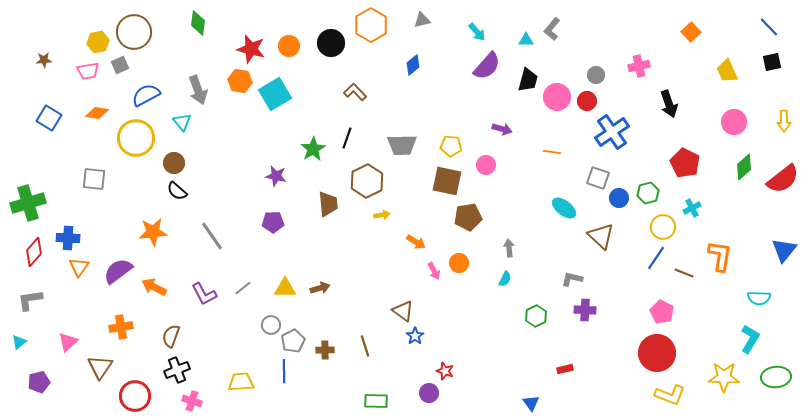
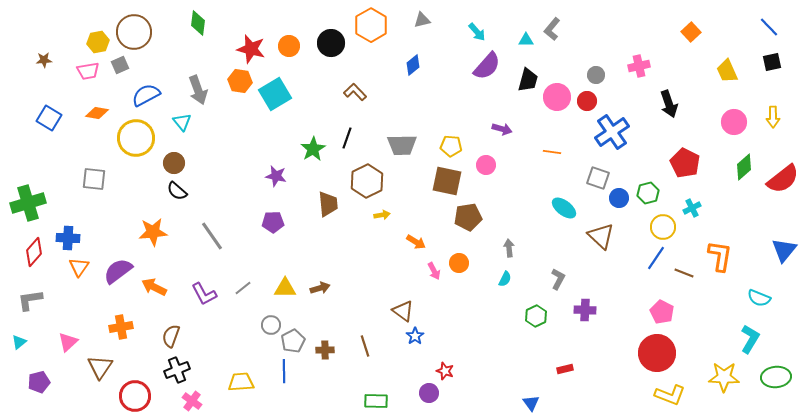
yellow arrow at (784, 121): moved 11 px left, 4 px up
gray L-shape at (572, 279): moved 14 px left; rotated 105 degrees clockwise
cyan semicircle at (759, 298): rotated 20 degrees clockwise
pink cross at (192, 401): rotated 18 degrees clockwise
